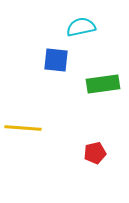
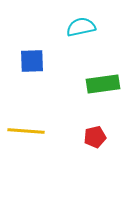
blue square: moved 24 px left, 1 px down; rotated 8 degrees counterclockwise
yellow line: moved 3 px right, 3 px down
red pentagon: moved 16 px up
